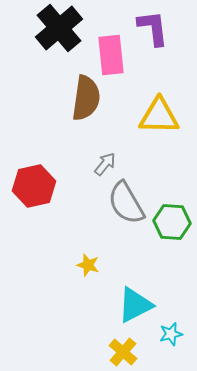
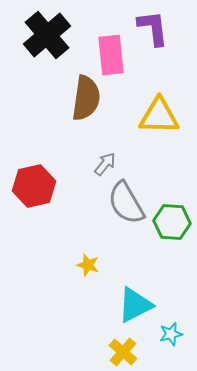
black cross: moved 12 px left, 7 px down
